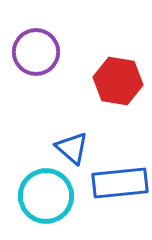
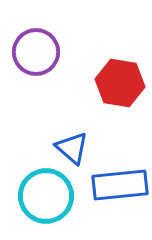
red hexagon: moved 2 px right, 2 px down
blue rectangle: moved 2 px down
